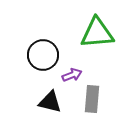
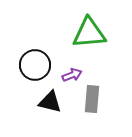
green triangle: moved 8 px left
black circle: moved 8 px left, 10 px down
